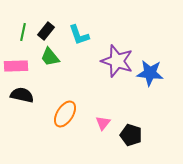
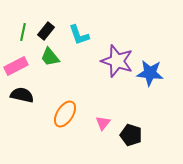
pink rectangle: rotated 25 degrees counterclockwise
